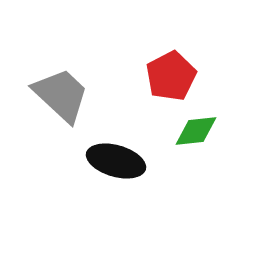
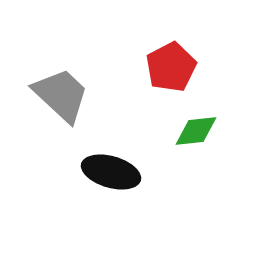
red pentagon: moved 9 px up
black ellipse: moved 5 px left, 11 px down
